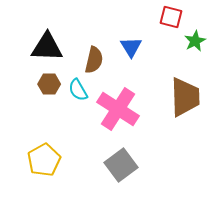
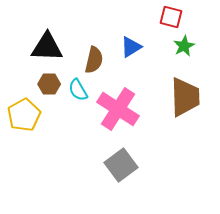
green star: moved 11 px left, 5 px down
blue triangle: rotated 30 degrees clockwise
yellow pentagon: moved 20 px left, 45 px up
